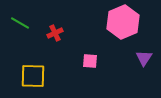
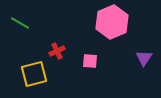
pink hexagon: moved 11 px left
red cross: moved 2 px right, 18 px down
yellow square: moved 1 px right, 2 px up; rotated 16 degrees counterclockwise
